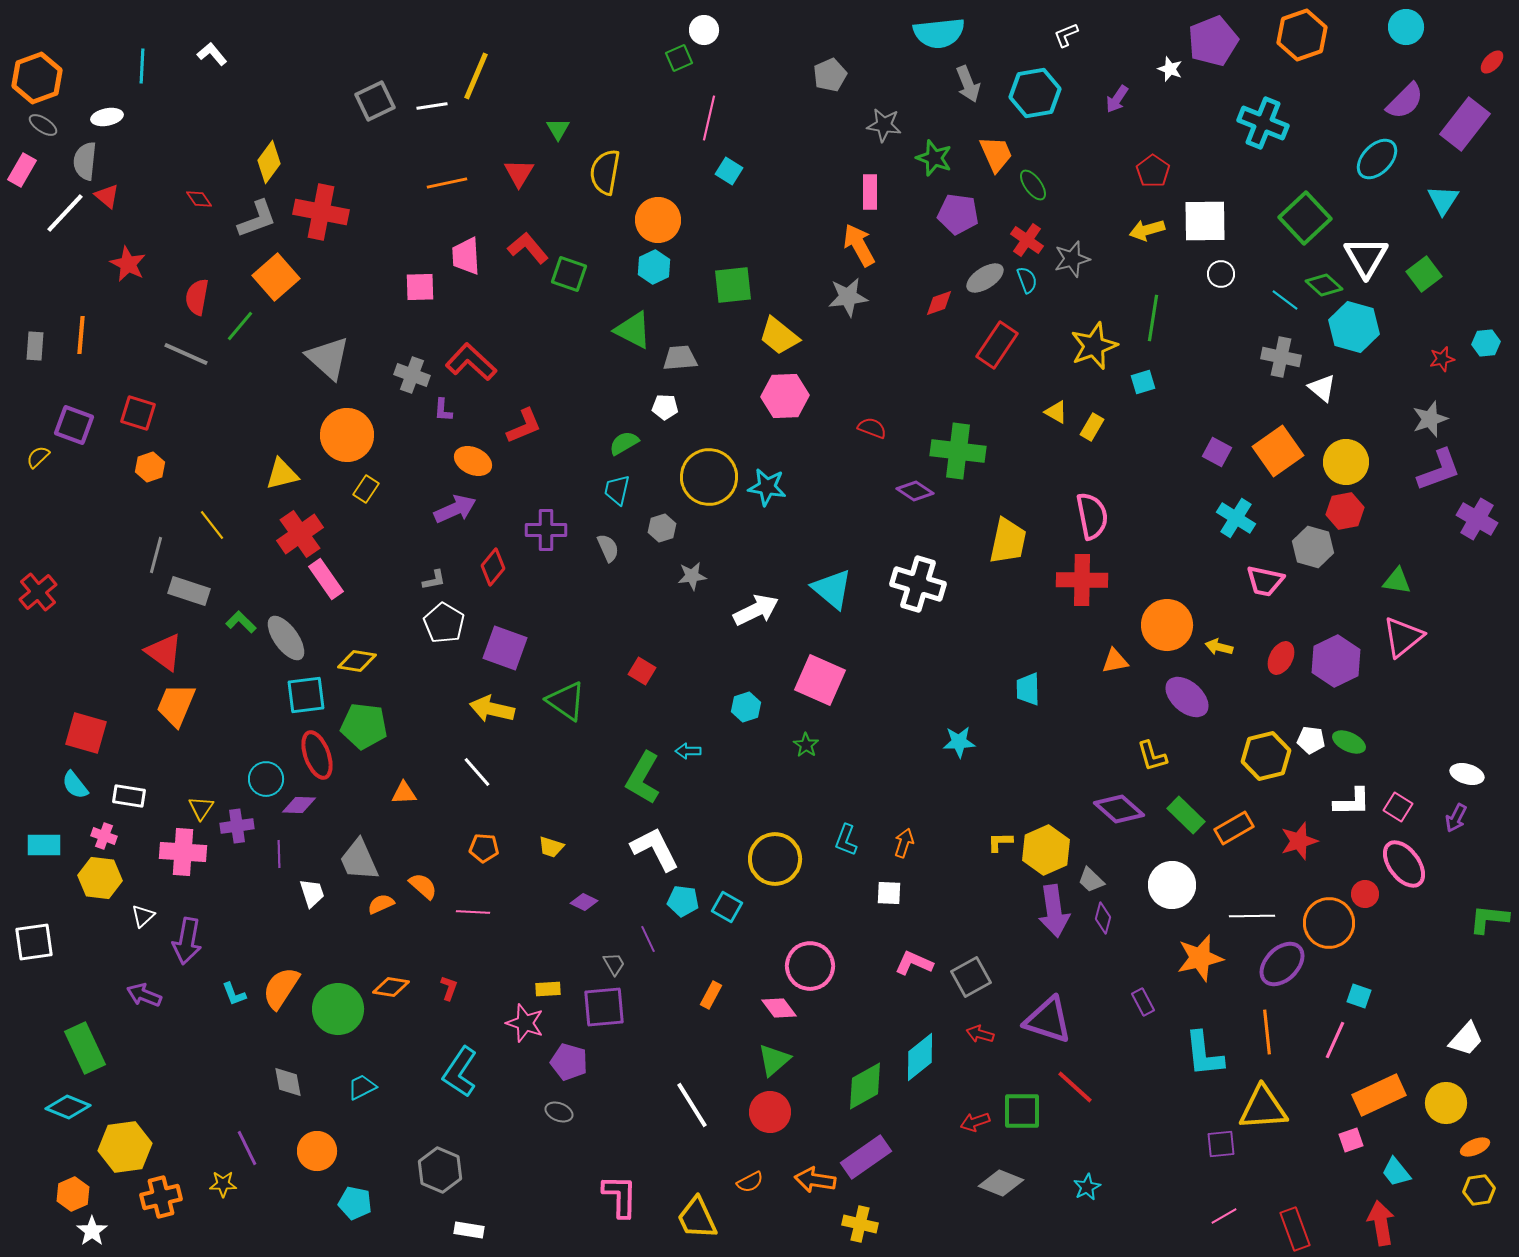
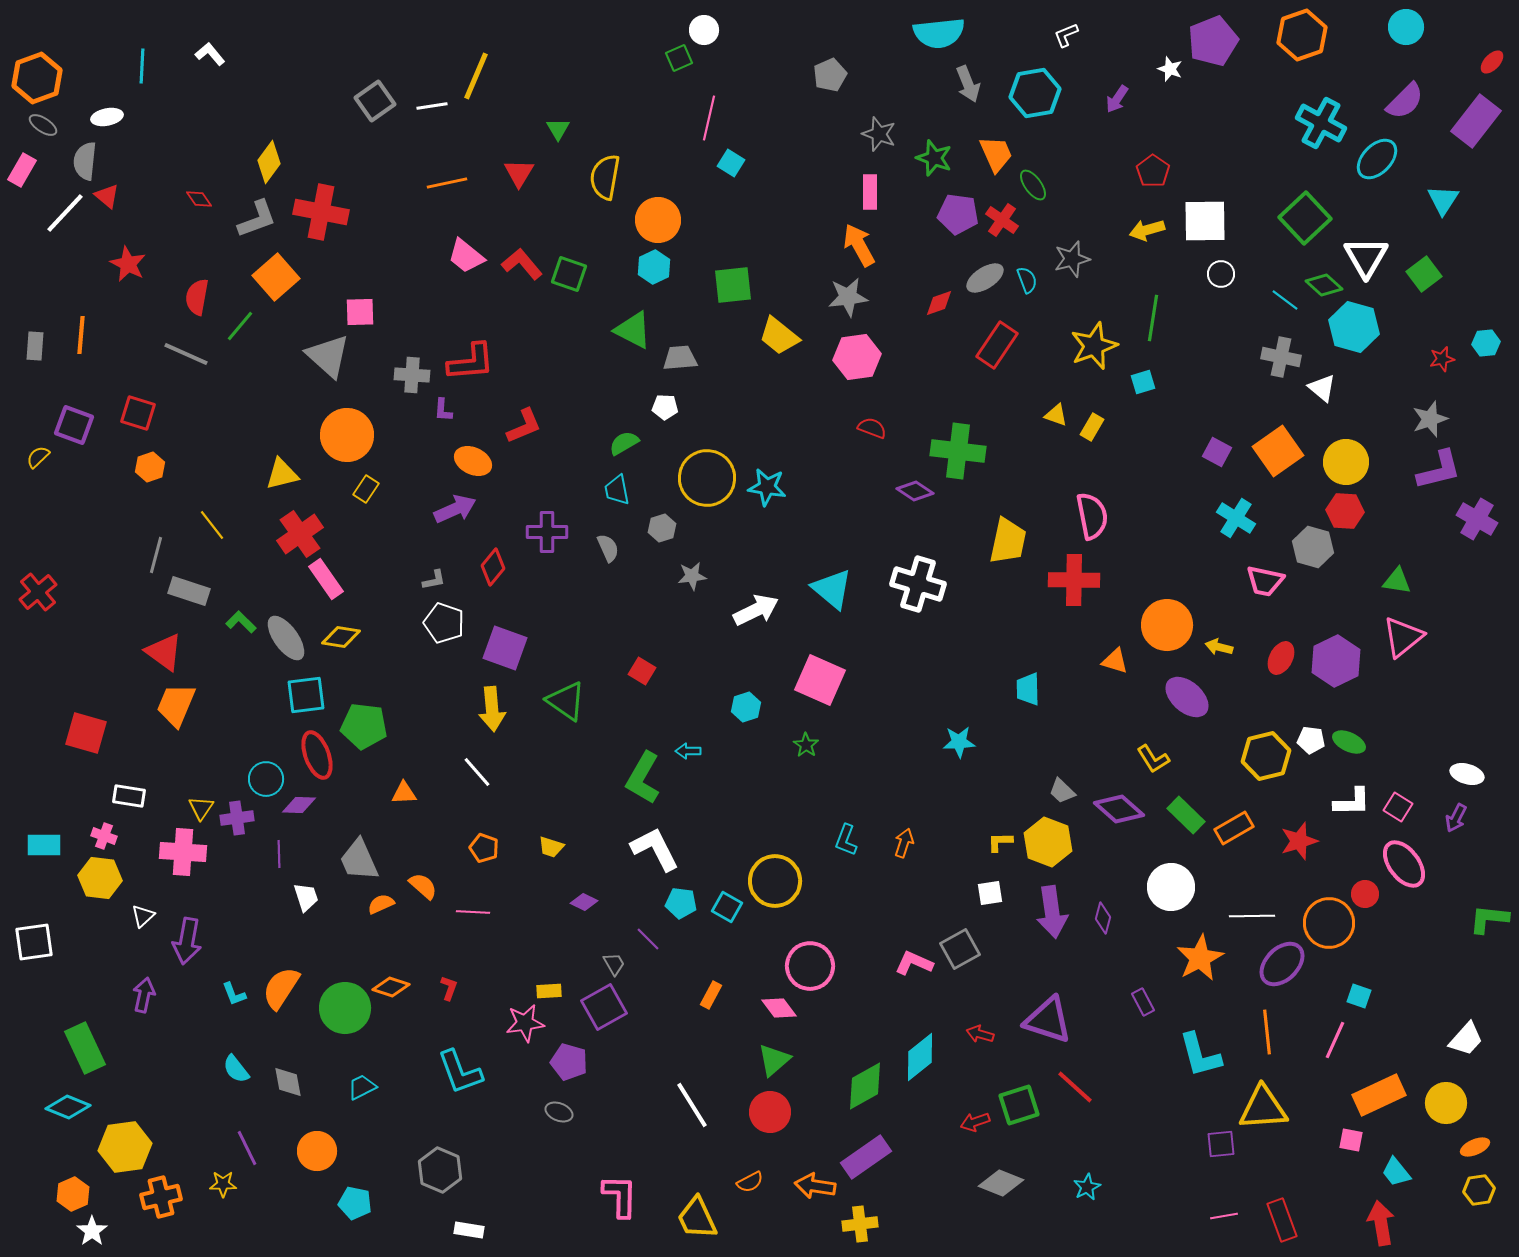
white L-shape at (212, 54): moved 2 px left
gray square at (375, 101): rotated 9 degrees counterclockwise
cyan cross at (1263, 123): moved 58 px right; rotated 6 degrees clockwise
purple rectangle at (1465, 124): moved 11 px right, 3 px up
gray star at (884, 125): moved 5 px left, 9 px down; rotated 12 degrees clockwise
cyan square at (729, 171): moved 2 px right, 8 px up
yellow semicircle at (605, 172): moved 5 px down
red cross at (1027, 240): moved 25 px left, 20 px up
red L-shape at (528, 248): moved 6 px left, 16 px down
pink trapezoid at (466, 256): rotated 48 degrees counterclockwise
pink square at (420, 287): moved 60 px left, 25 px down
gray triangle at (328, 358): moved 2 px up
red L-shape at (471, 362): rotated 132 degrees clockwise
gray cross at (412, 375): rotated 16 degrees counterclockwise
pink hexagon at (785, 396): moved 72 px right, 39 px up; rotated 6 degrees counterclockwise
yellow triangle at (1056, 412): moved 3 px down; rotated 10 degrees counterclockwise
purple L-shape at (1439, 470): rotated 6 degrees clockwise
yellow circle at (709, 477): moved 2 px left, 1 px down
cyan trapezoid at (617, 490): rotated 24 degrees counterclockwise
red hexagon at (1345, 511): rotated 15 degrees clockwise
purple cross at (546, 530): moved 1 px right, 2 px down
red cross at (1082, 580): moved 8 px left
white pentagon at (444, 623): rotated 12 degrees counterclockwise
yellow diamond at (357, 661): moved 16 px left, 24 px up
orange triangle at (1115, 661): rotated 28 degrees clockwise
yellow arrow at (492, 709): rotated 108 degrees counterclockwise
yellow L-shape at (1152, 756): moved 1 px right, 3 px down; rotated 16 degrees counterclockwise
cyan semicircle at (75, 785): moved 161 px right, 284 px down
purple cross at (237, 826): moved 8 px up
orange pentagon at (484, 848): rotated 16 degrees clockwise
yellow hexagon at (1046, 850): moved 2 px right, 8 px up; rotated 15 degrees counterclockwise
yellow circle at (775, 859): moved 22 px down
gray trapezoid at (1091, 880): moved 29 px left, 89 px up
white circle at (1172, 885): moved 1 px left, 2 px down
white trapezoid at (312, 893): moved 6 px left, 4 px down
white square at (889, 893): moved 101 px right; rotated 12 degrees counterclockwise
cyan pentagon at (683, 901): moved 2 px left, 2 px down
purple arrow at (1054, 911): moved 2 px left, 1 px down
purple line at (648, 939): rotated 20 degrees counterclockwise
orange star at (1200, 958): rotated 15 degrees counterclockwise
gray square at (971, 977): moved 11 px left, 28 px up
orange diamond at (391, 987): rotated 9 degrees clockwise
yellow rectangle at (548, 989): moved 1 px right, 2 px down
purple arrow at (144, 995): rotated 80 degrees clockwise
purple square at (604, 1007): rotated 24 degrees counterclockwise
green circle at (338, 1009): moved 7 px right, 1 px up
pink star at (525, 1023): rotated 27 degrees counterclockwise
cyan L-shape at (1204, 1054): moved 4 px left, 1 px down; rotated 9 degrees counterclockwise
cyan L-shape at (460, 1072): rotated 54 degrees counterclockwise
green square at (1022, 1111): moved 3 px left, 6 px up; rotated 18 degrees counterclockwise
pink square at (1351, 1140): rotated 30 degrees clockwise
orange arrow at (815, 1180): moved 6 px down
pink line at (1224, 1216): rotated 20 degrees clockwise
yellow cross at (860, 1224): rotated 20 degrees counterclockwise
red rectangle at (1295, 1229): moved 13 px left, 9 px up
